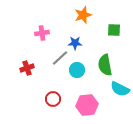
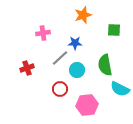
pink cross: moved 1 px right
red circle: moved 7 px right, 10 px up
